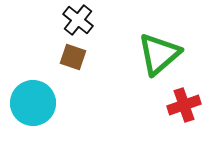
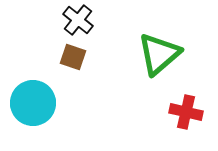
red cross: moved 2 px right, 7 px down; rotated 32 degrees clockwise
